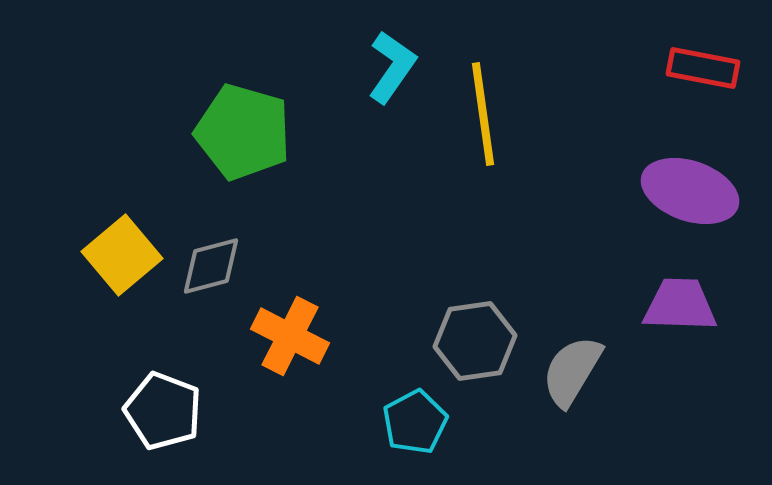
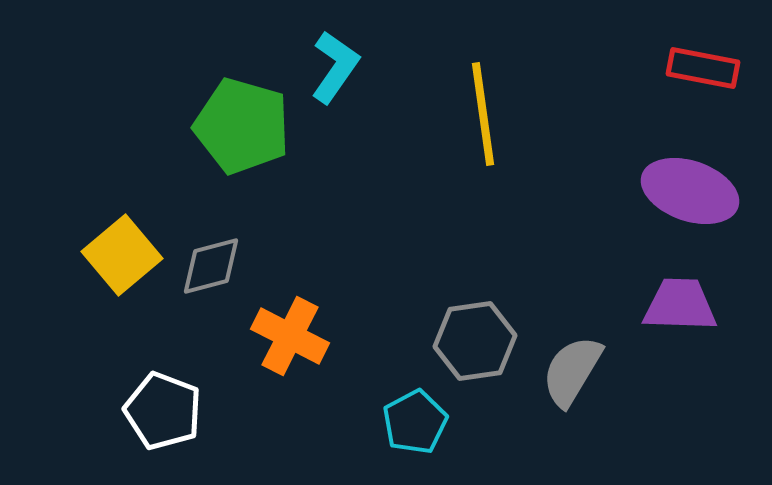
cyan L-shape: moved 57 px left
green pentagon: moved 1 px left, 6 px up
